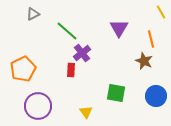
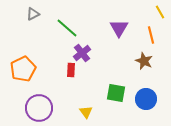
yellow line: moved 1 px left
green line: moved 3 px up
orange line: moved 4 px up
blue circle: moved 10 px left, 3 px down
purple circle: moved 1 px right, 2 px down
